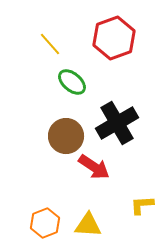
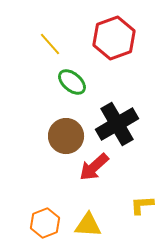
black cross: moved 1 px down
red arrow: rotated 104 degrees clockwise
